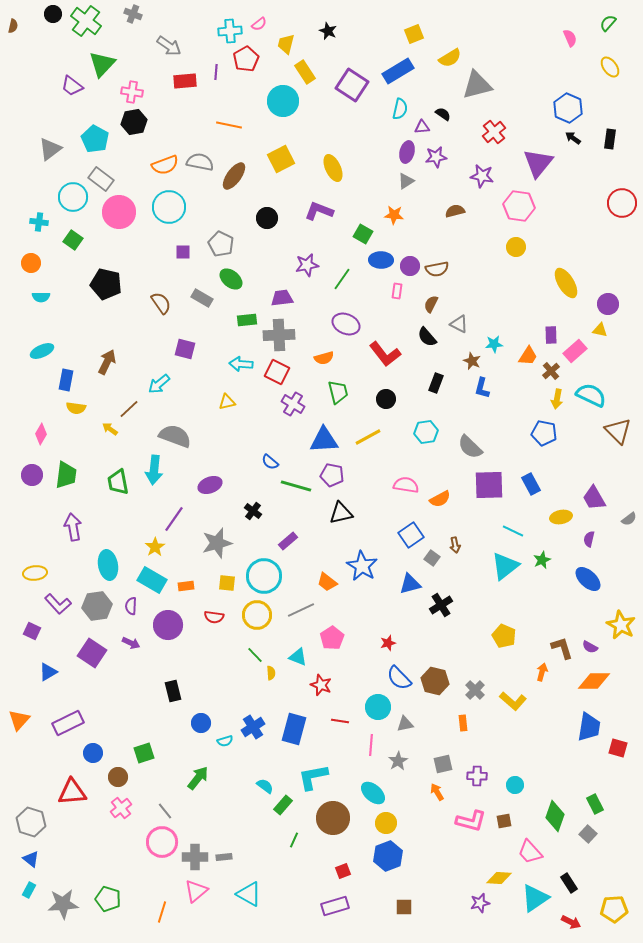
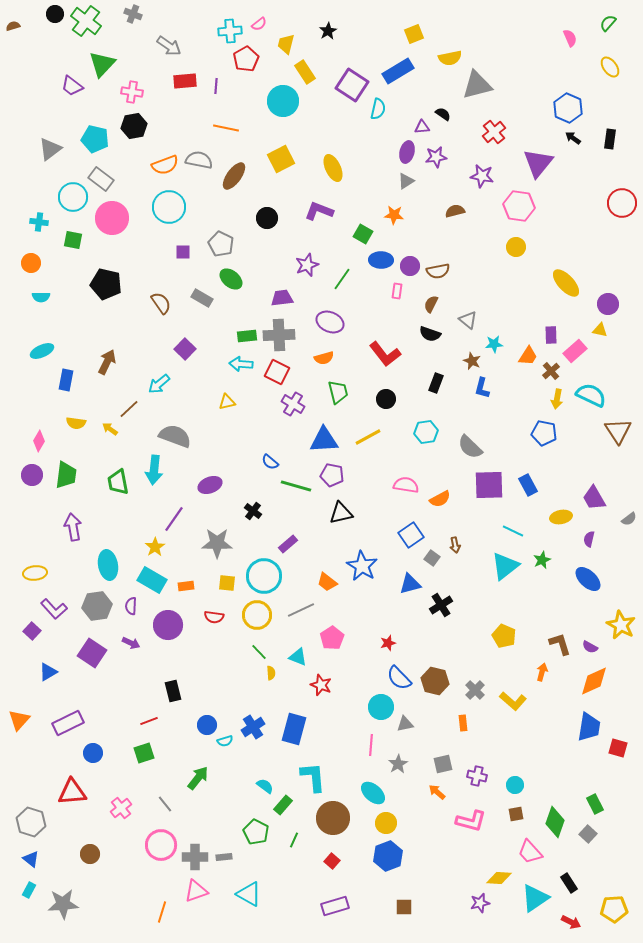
black circle at (53, 14): moved 2 px right
brown semicircle at (13, 26): rotated 120 degrees counterclockwise
black star at (328, 31): rotated 18 degrees clockwise
yellow semicircle at (450, 58): rotated 20 degrees clockwise
purple line at (216, 72): moved 14 px down
cyan semicircle at (400, 109): moved 22 px left
black hexagon at (134, 122): moved 4 px down
orange line at (229, 125): moved 3 px left, 3 px down
cyan pentagon at (95, 139): rotated 16 degrees counterclockwise
gray semicircle at (200, 162): moved 1 px left, 2 px up
pink circle at (119, 212): moved 7 px left, 6 px down
green square at (73, 240): rotated 24 degrees counterclockwise
purple star at (307, 265): rotated 10 degrees counterclockwise
brown semicircle at (437, 269): moved 1 px right, 2 px down
yellow ellipse at (566, 283): rotated 12 degrees counterclockwise
green rectangle at (247, 320): moved 16 px down
purple ellipse at (346, 324): moved 16 px left, 2 px up
gray triangle at (459, 324): moved 9 px right, 4 px up; rotated 12 degrees clockwise
black semicircle at (427, 337): moved 3 px right, 3 px up; rotated 30 degrees counterclockwise
purple square at (185, 349): rotated 30 degrees clockwise
yellow semicircle at (76, 408): moved 15 px down
brown triangle at (618, 431): rotated 12 degrees clockwise
pink diamond at (41, 434): moved 2 px left, 7 px down
blue rectangle at (531, 484): moved 3 px left, 1 px down
purple rectangle at (288, 541): moved 3 px down
gray star at (217, 543): rotated 16 degrees clockwise
purple L-shape at (58, 604): moved 4 px left, 5 px down
purple square at (32, 631): rotated 18 degrees clockwise
brown L-shape at (562, 648): moved 2 px left, 4 px up
green line at (255, 655): moved 4 px right, 3 px up
orange diamond at (594, 681): rotated 24 degrees counterclockwise
cyan circle at (378, 707): moved 3 px right
red line at (340, 721): moved 191 px left; rotated 30 degrees counterclockwise
blue circle at (201, 723): moved 6 px right, 2 px down
gray star at (398, 761): moved 3 px down
purple cross at (477, 776): rotated 12 degrees clockwise
brown circle at (118, 777): moved 28 px left, 77 px down
cyan L-shape at (313, 777): rotated 96 degrees clockwise
orange arrow at (437, 792): rotated 18 degrees counterclockwise
gray line at (165, 811): moved 7 px up
green diamond at (555, 816): moved 6 px down
brown square at (504, 821): moved 12 px right, 7 px up
pink circle at (162, 842): moved 1 px left, 3 px down
red square at (343, 871): moved 11 px left, 10 px up; rotated 28 degrees counterclockwise
pink triangle at (196, 891): rotated 20 degrees clockwise
green pentagon at (108, 899): moved 148 px right, 67 px up; rotated 10 degrees clockwise
